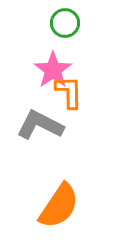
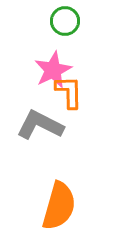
green circle: moved 2 px up
pink star: rotated 9 degrees clockwise
orange semicircle: rotated 18 degrees counterclockwise
